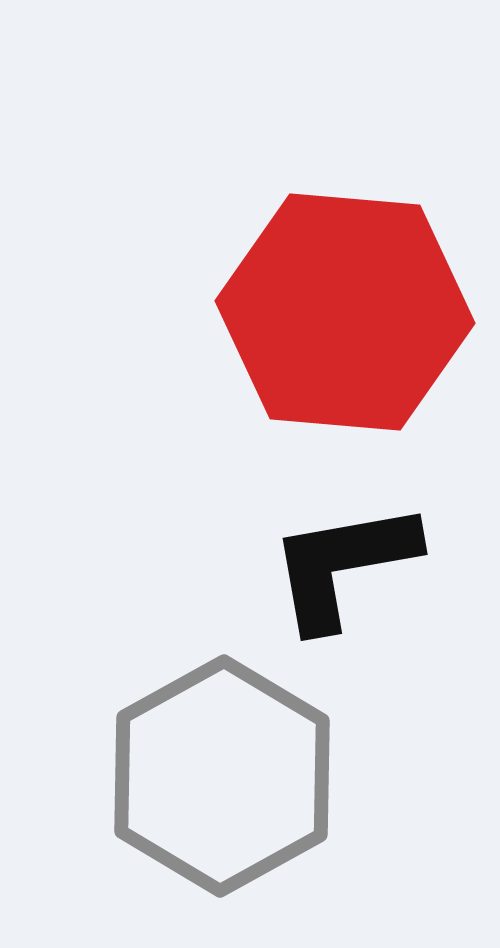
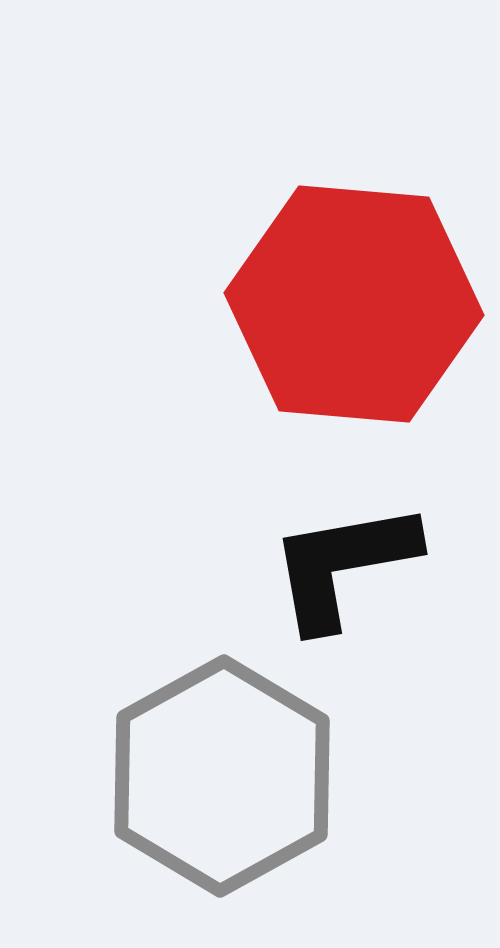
red hexagon: moved 9 px right, 8 px up
